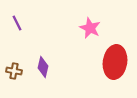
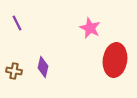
red ellipse: moved 2 px up
